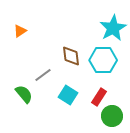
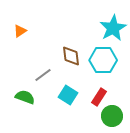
green semicircle: moved 1 px right, 3 px down; rotated 30 degrees counterclockwise
